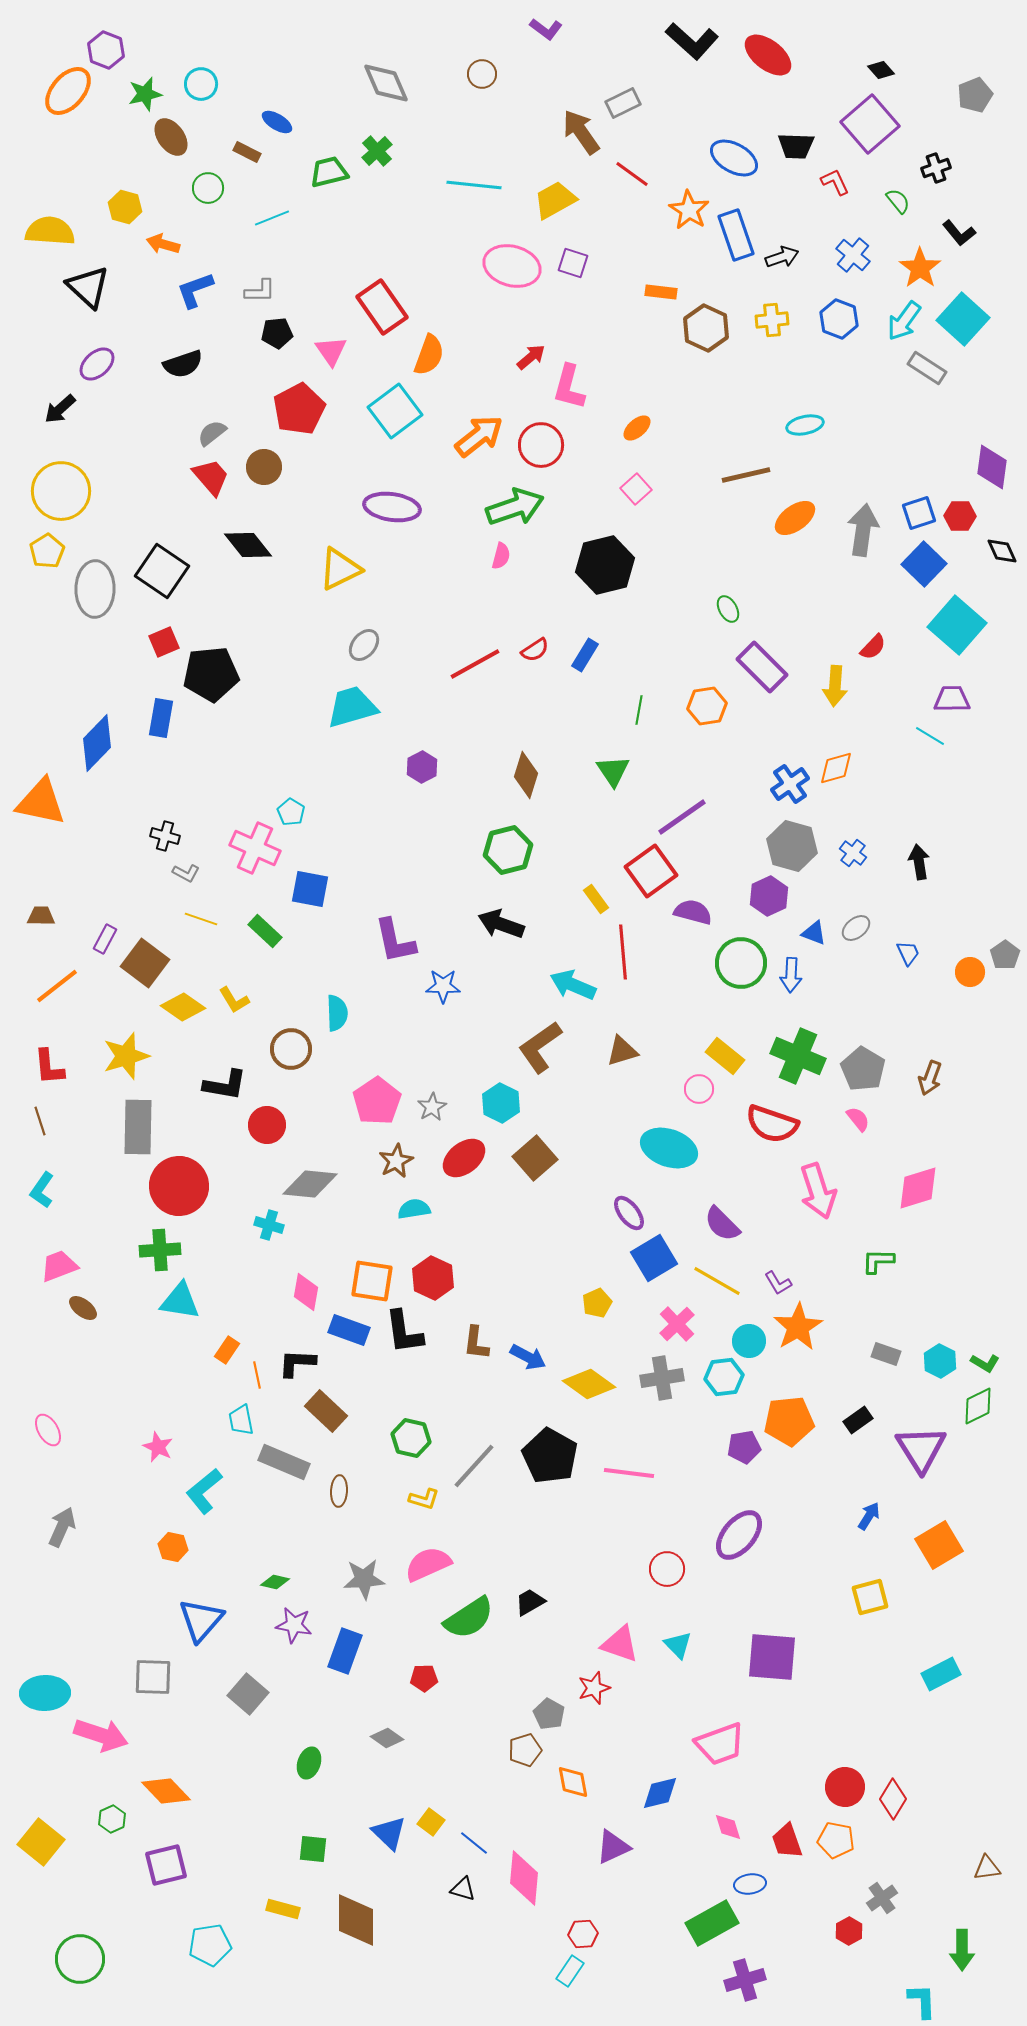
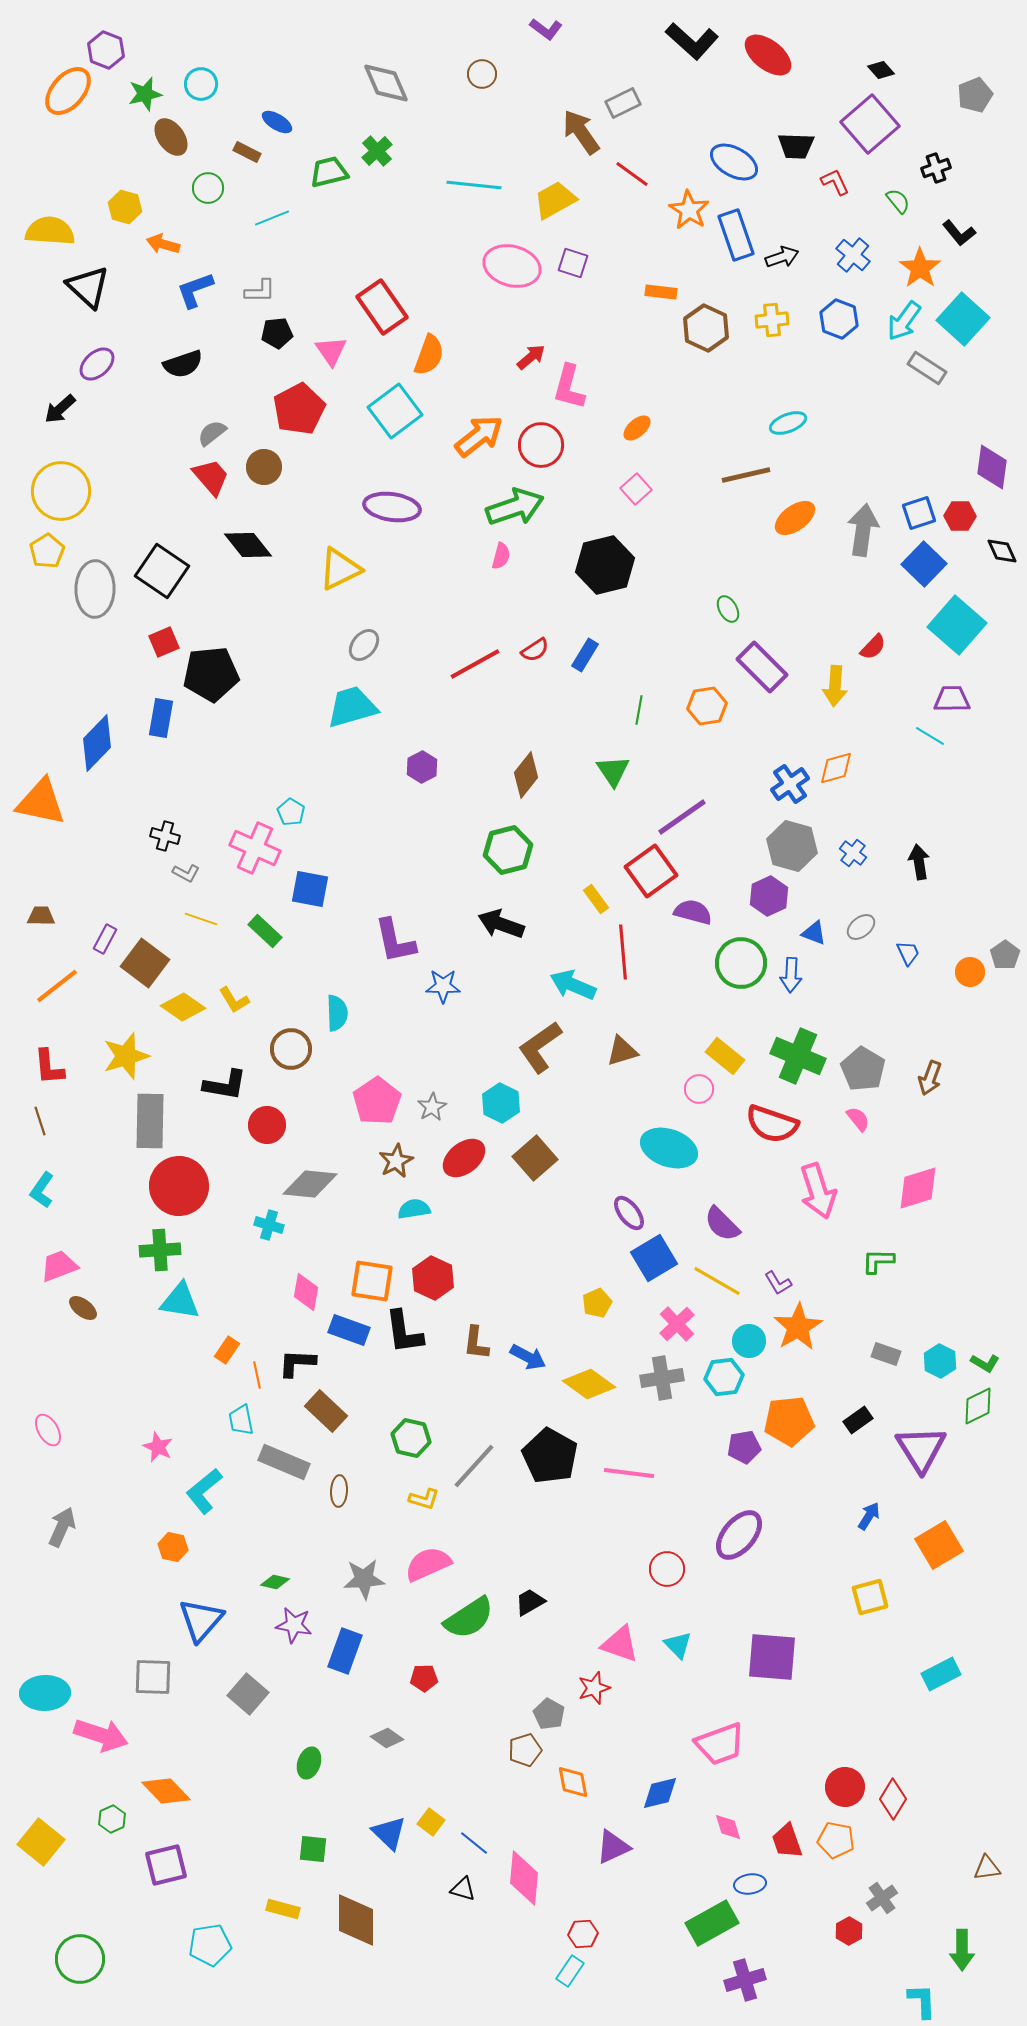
blue ellipse at (734, 158): moved 4 px down
cyan ellipse at (805, 425): moved 17 px left, 2 px up; rotated 9 degrees counterclockwise
brown diamond at (526, 775): rotated 21 degrees clockwise
gray ellipse at (856, 928): moved 5 px right, 1 px up
gray rectangle at (138, 1127): moved 12 px right, 6 px up
